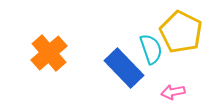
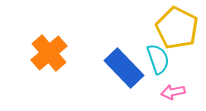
yellow pentagon: moved 4 px left, 4 px up
cyan semicircle: moved 7 px right, 10 px down
